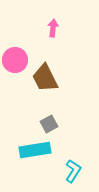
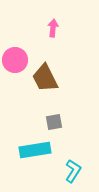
gray square: moved 5 px right, 2 px up; rotated 18 degrees clockwise
